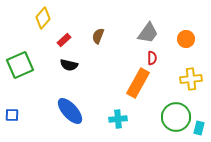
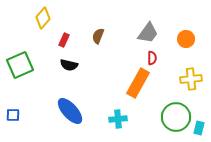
red rectangle: rotated 24 degrees counterclockwise
blue square: moved 1 px right
